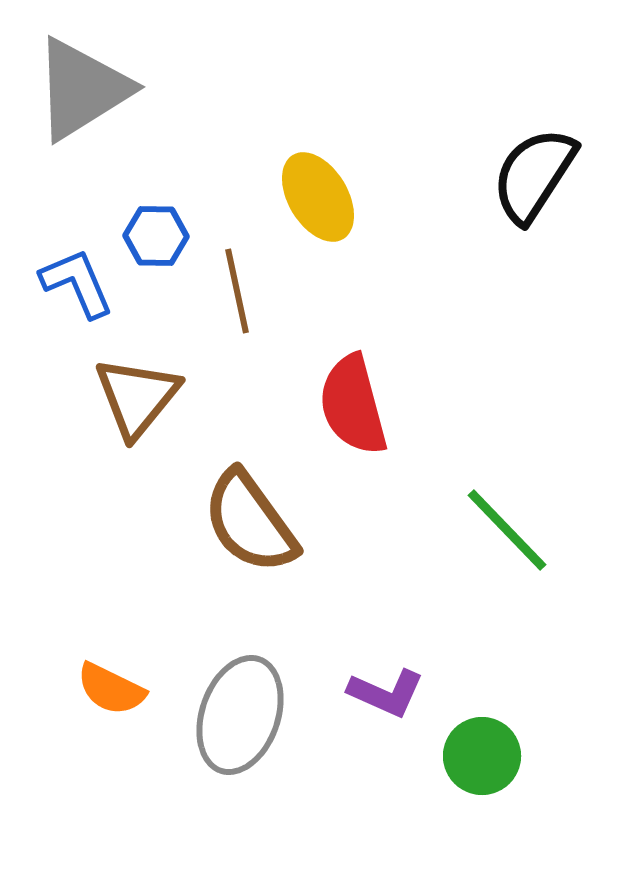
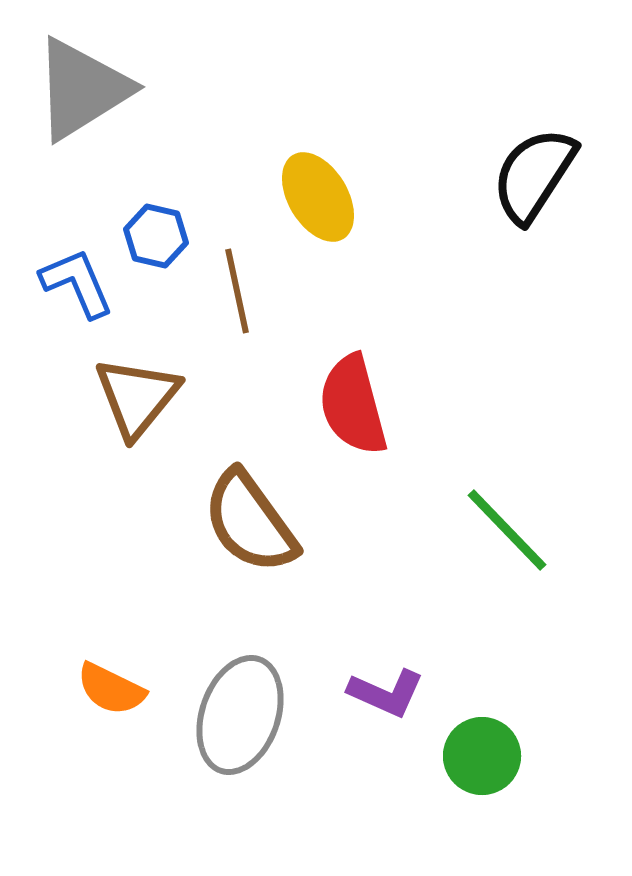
blue hexagon: rotated 12 degrees clockwise
